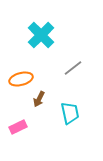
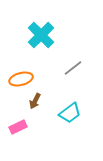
brown arrow: moved 4 px left, 2 px down
cyan trapezoid: rotated 65 degrees clockwise
